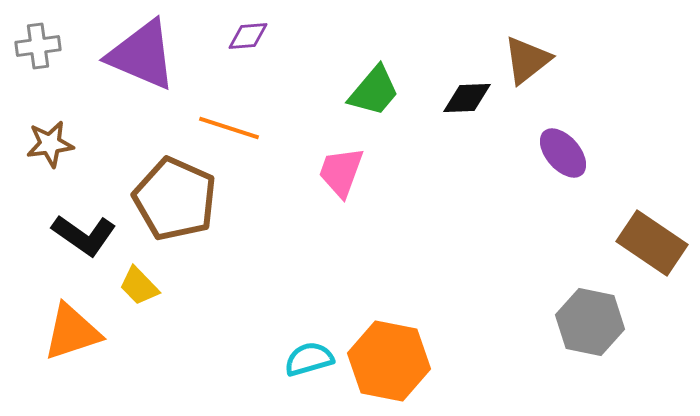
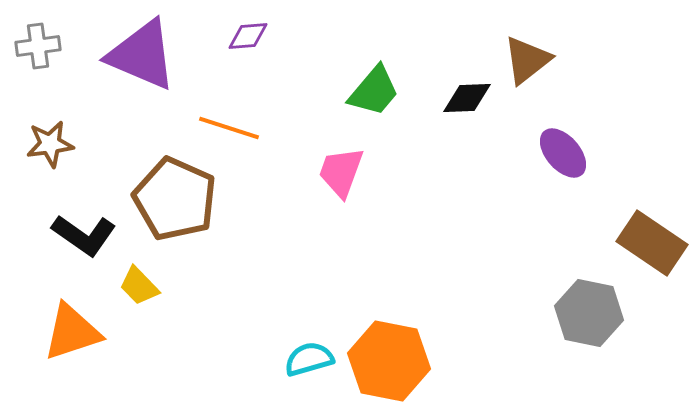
gray hexagon: moved 1 px left, 9 px up
